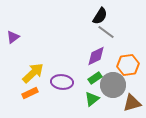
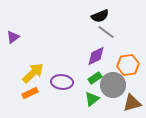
black semicircle: rotated 36 degrees clockwise
